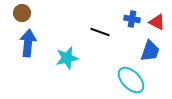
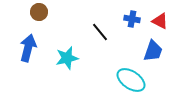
brown circle: moved 17 px right, 1 px up
red triangle: moved 3 px right, 1 px up
black line: rotated 30 degrees clockwise
blue arrow: moved 5 px down; rotated 8 degrees clockwise
blue trapezoid: moved 3 px right
cyan ellipse: rotated 12 degrees counterclockwise
